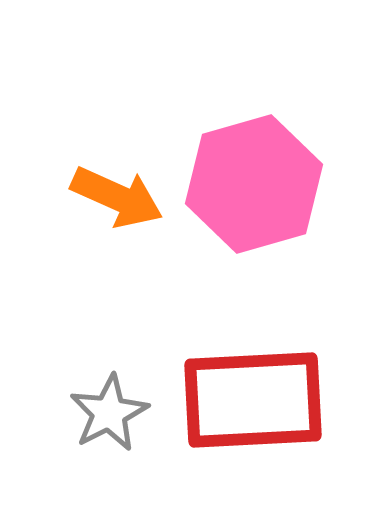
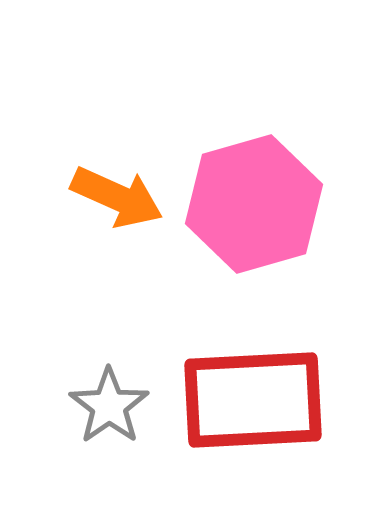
pink hexagon: moved 20 px down
gray star: moved 7 px up; rotated 8 degrees counterclockwise
